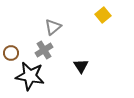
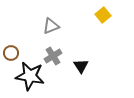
gray triangle: moved 2 px left, 1 px up; rotated 18 degrees clockwise
gray cross: moved 9 px right, 6 px down
